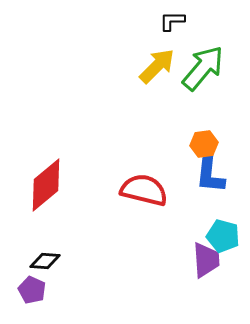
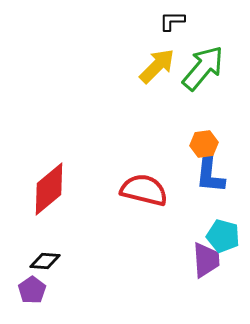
red diamond: moved 3 px right, 4 px down
purple pentagon: rotated 12 degrees clockwise
